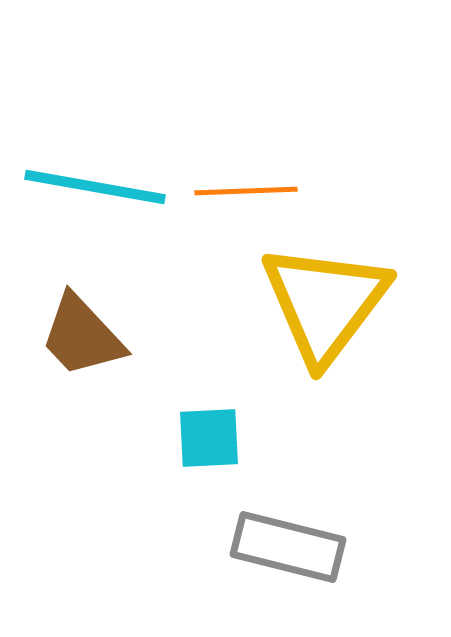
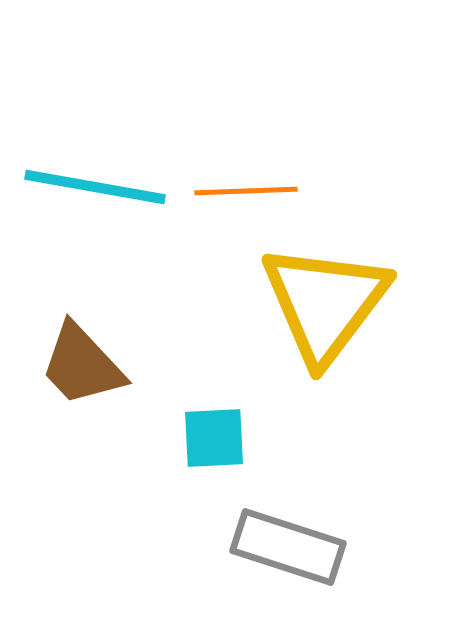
brown trapezoid: moved 29 px down
cyan square: moved 5 px right
gray rectangle: rotated 4 degrees clockwise
